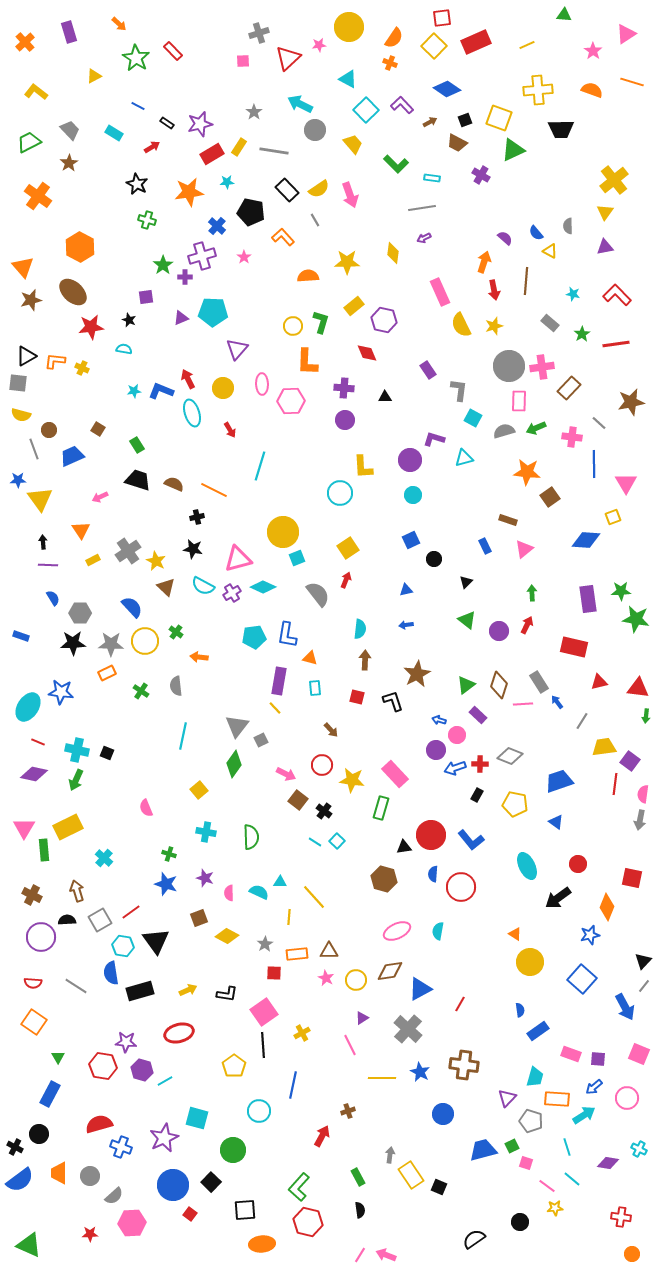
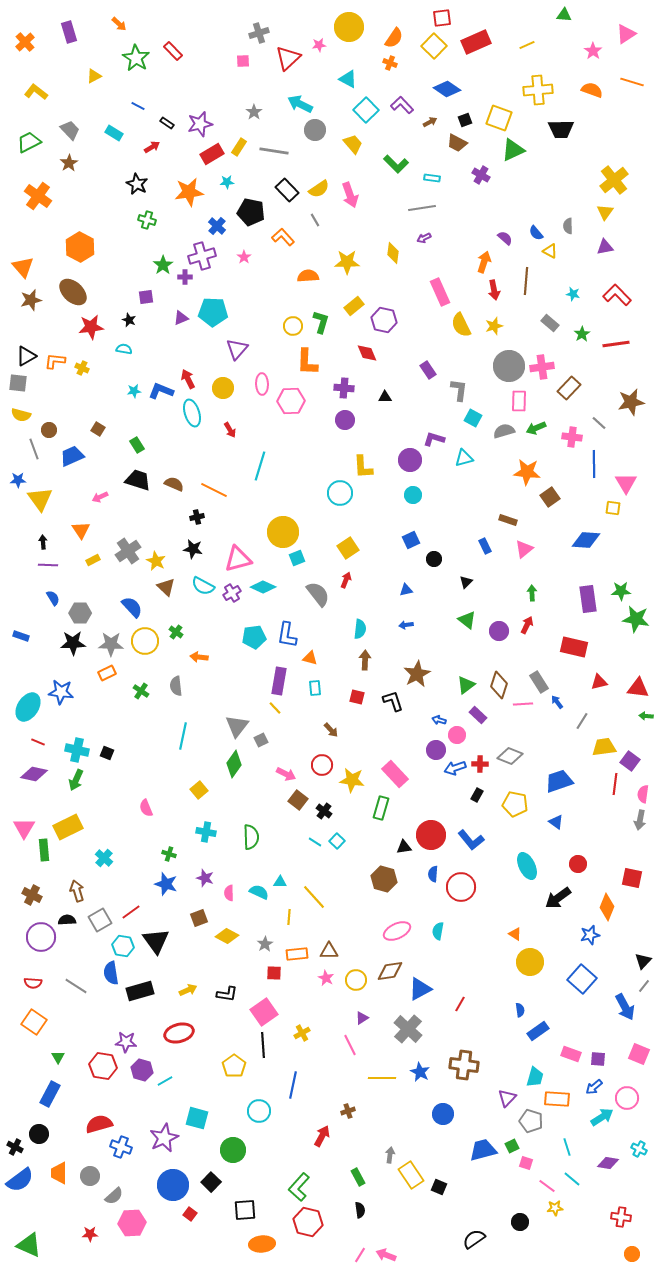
yellow square at (613, 517): moved 9 px up; rotated 28 degrees clockwise
green arrow at (646, 716): rotated 88 degrees clockwise
cyan arrow at (584, 1115): moved 18 px right, 2 px down
